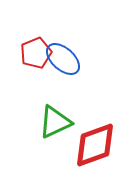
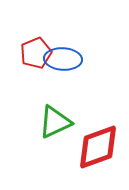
blue ellipse: rotated 39 degrees counterclockwise
red diamond: moved 3 px right, 2 px down
